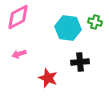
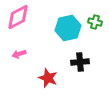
cyan hexagon: rotated 20 degrees counterclockwise
